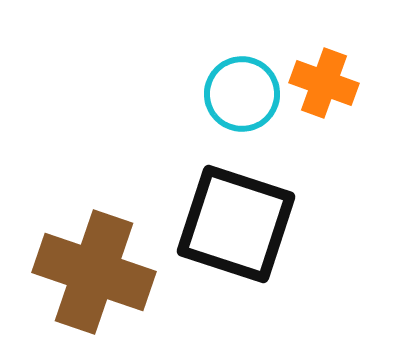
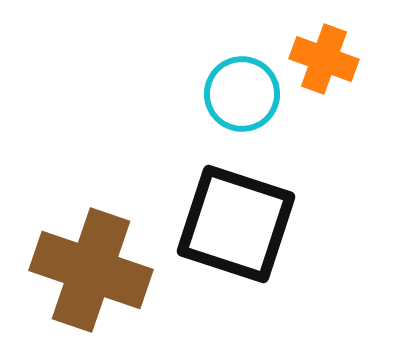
orange cross: moved 24 px up
brown cross: moved 3 px left, 2 px up
